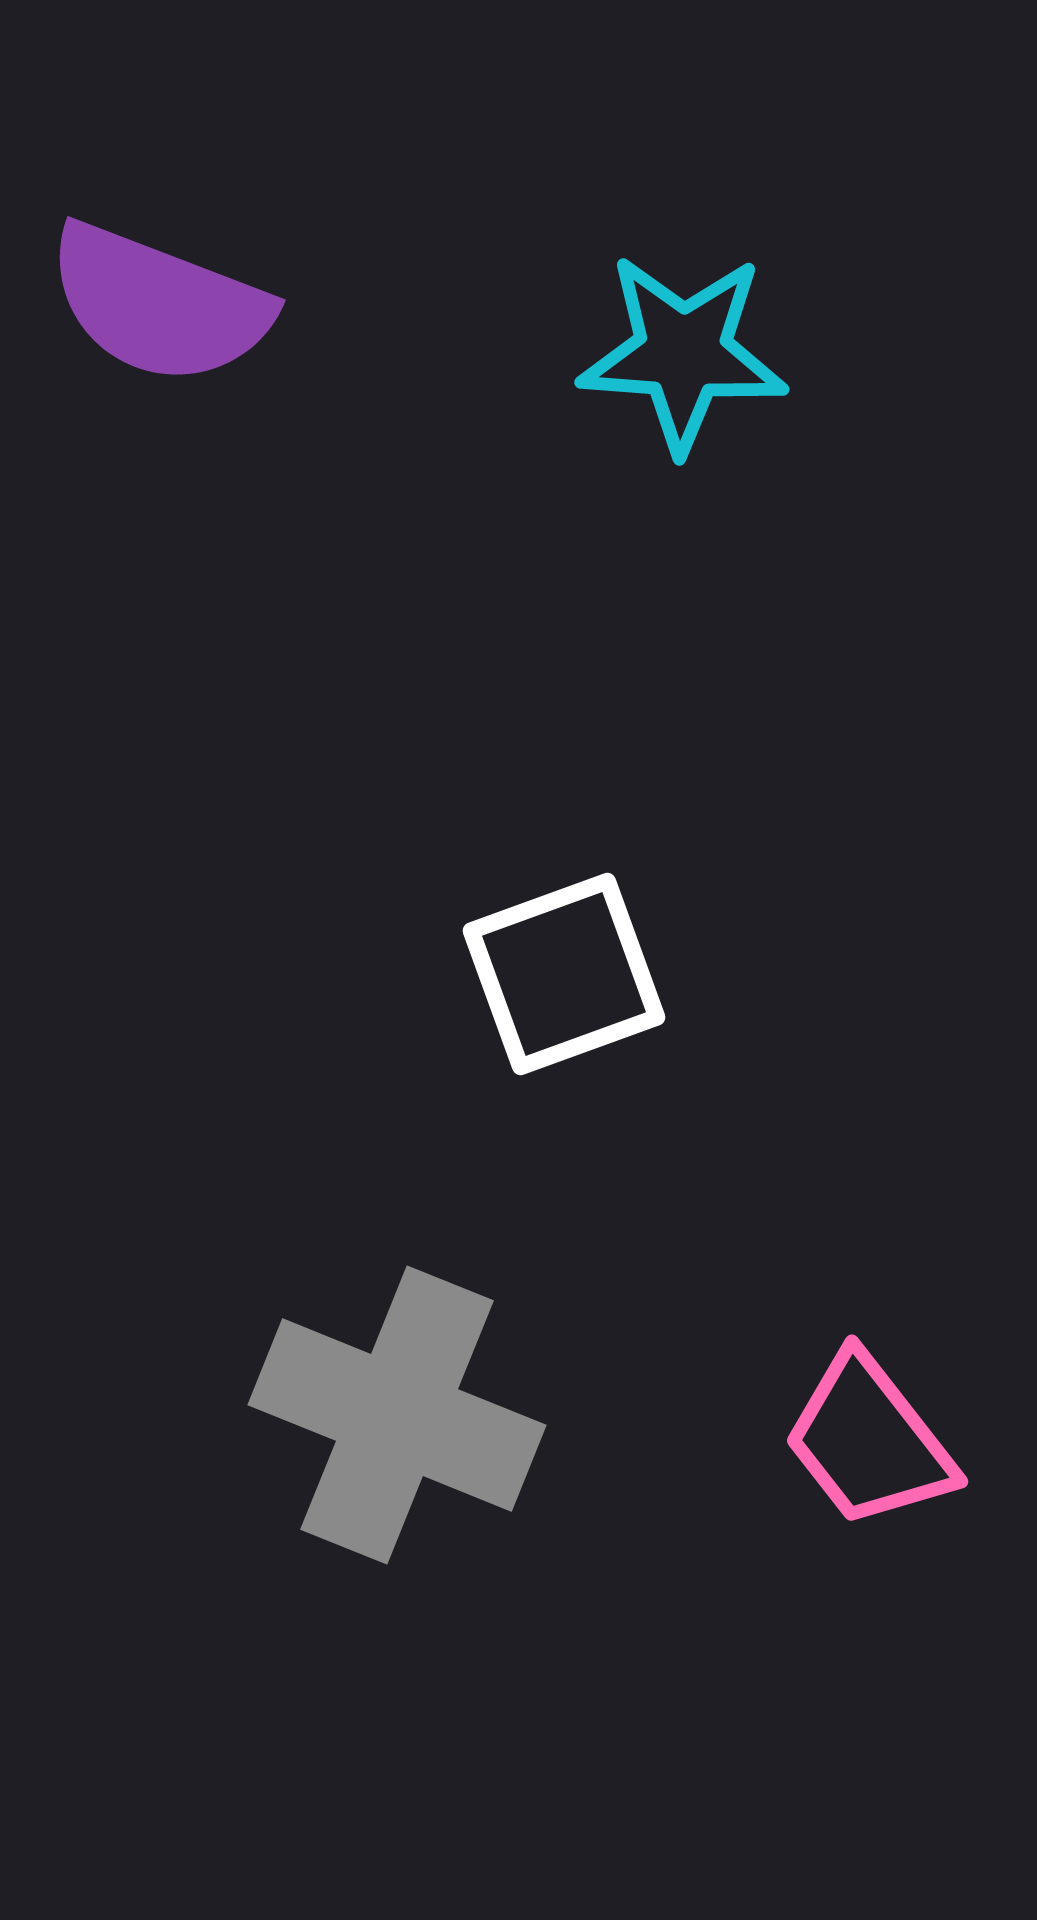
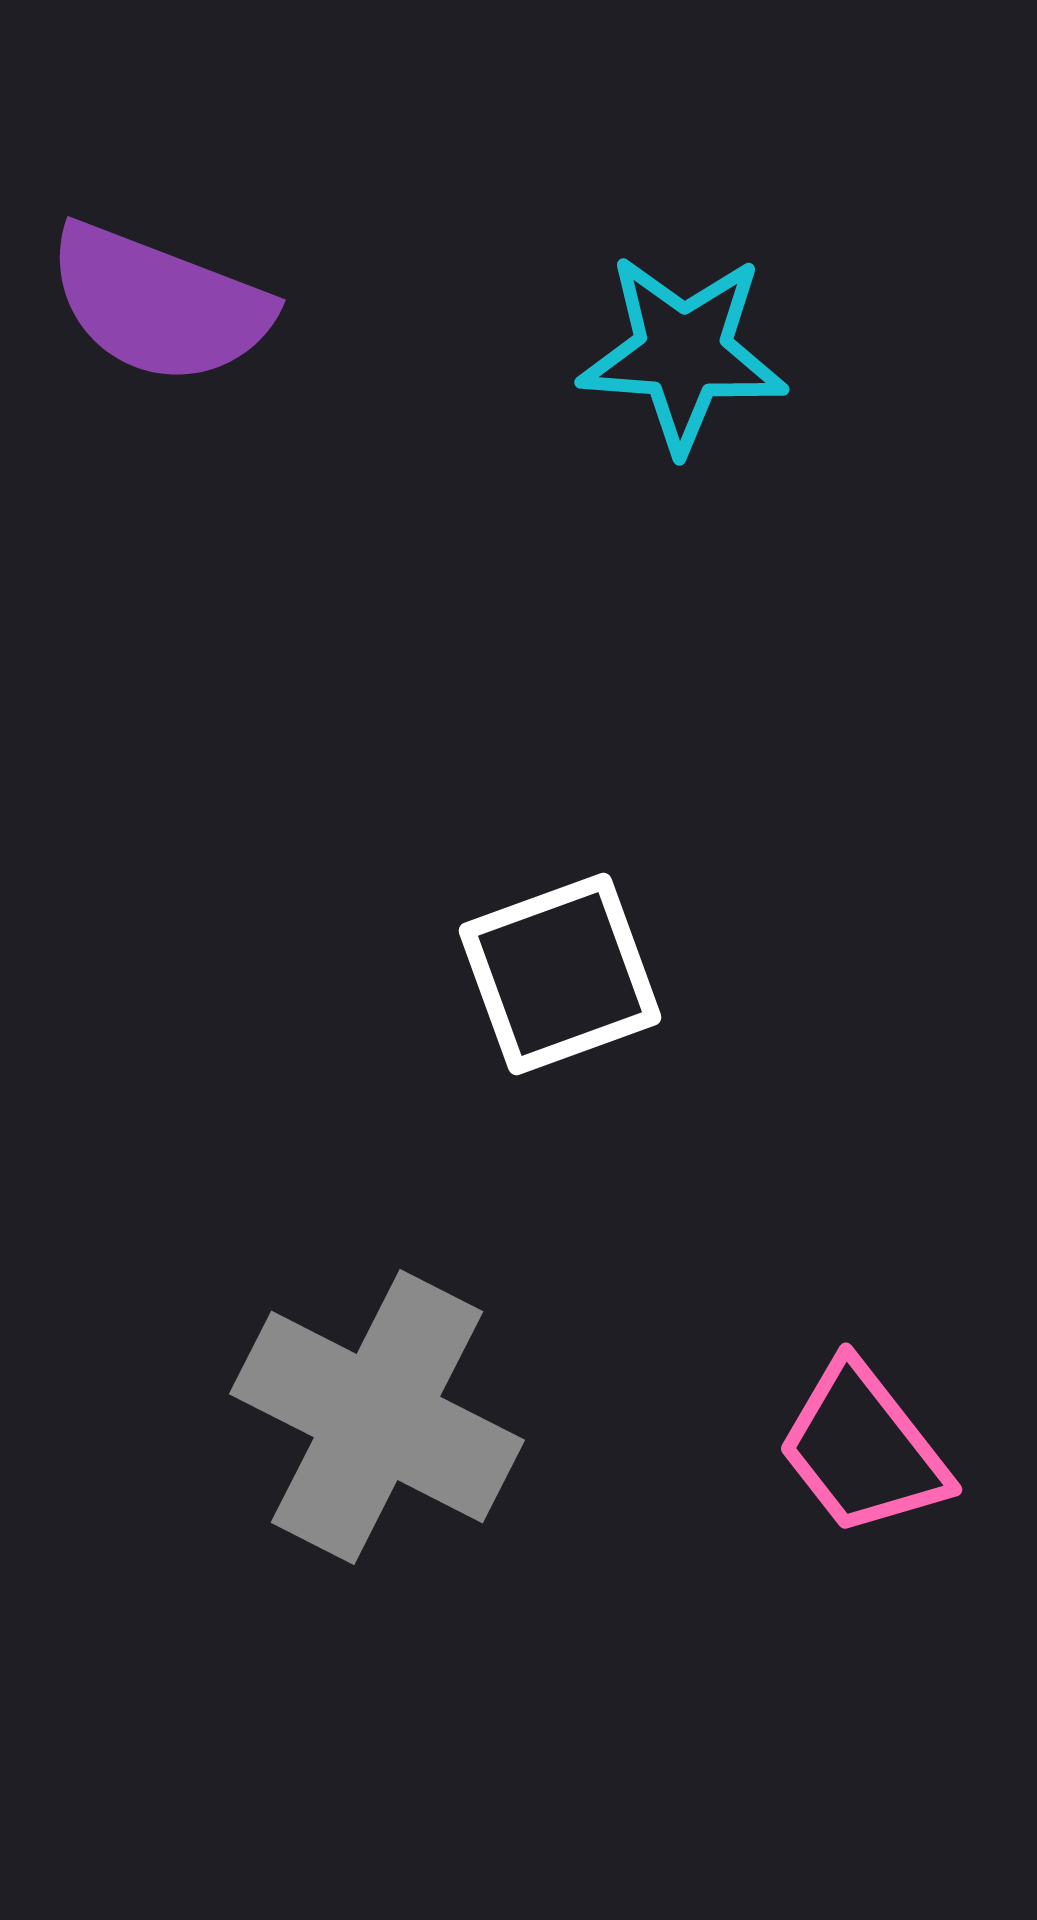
white square: moved 4 px left
gray cross: moved 20 px left, 2 px down; rotated 5 degrees clockwise
pink trapezoid: moved 6 px left, 8 px down
